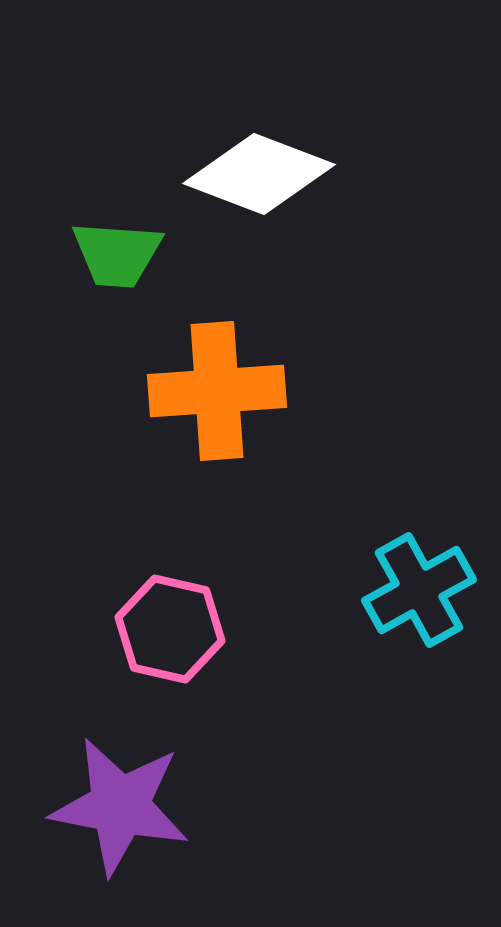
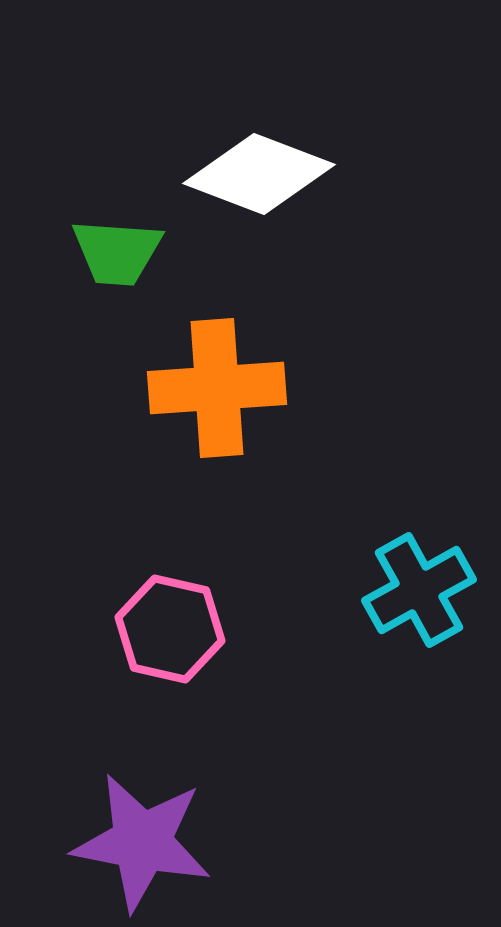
green trapezoid: moved 2 px up
orange cross: moved 3 px up
purple star: moved 22 px right, 36 px down
